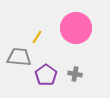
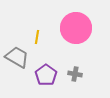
yellow line: rotated 24 degrees counterclockwise
gray trapezoid: moved 2 px left; rotated 25 degrees clockwise
